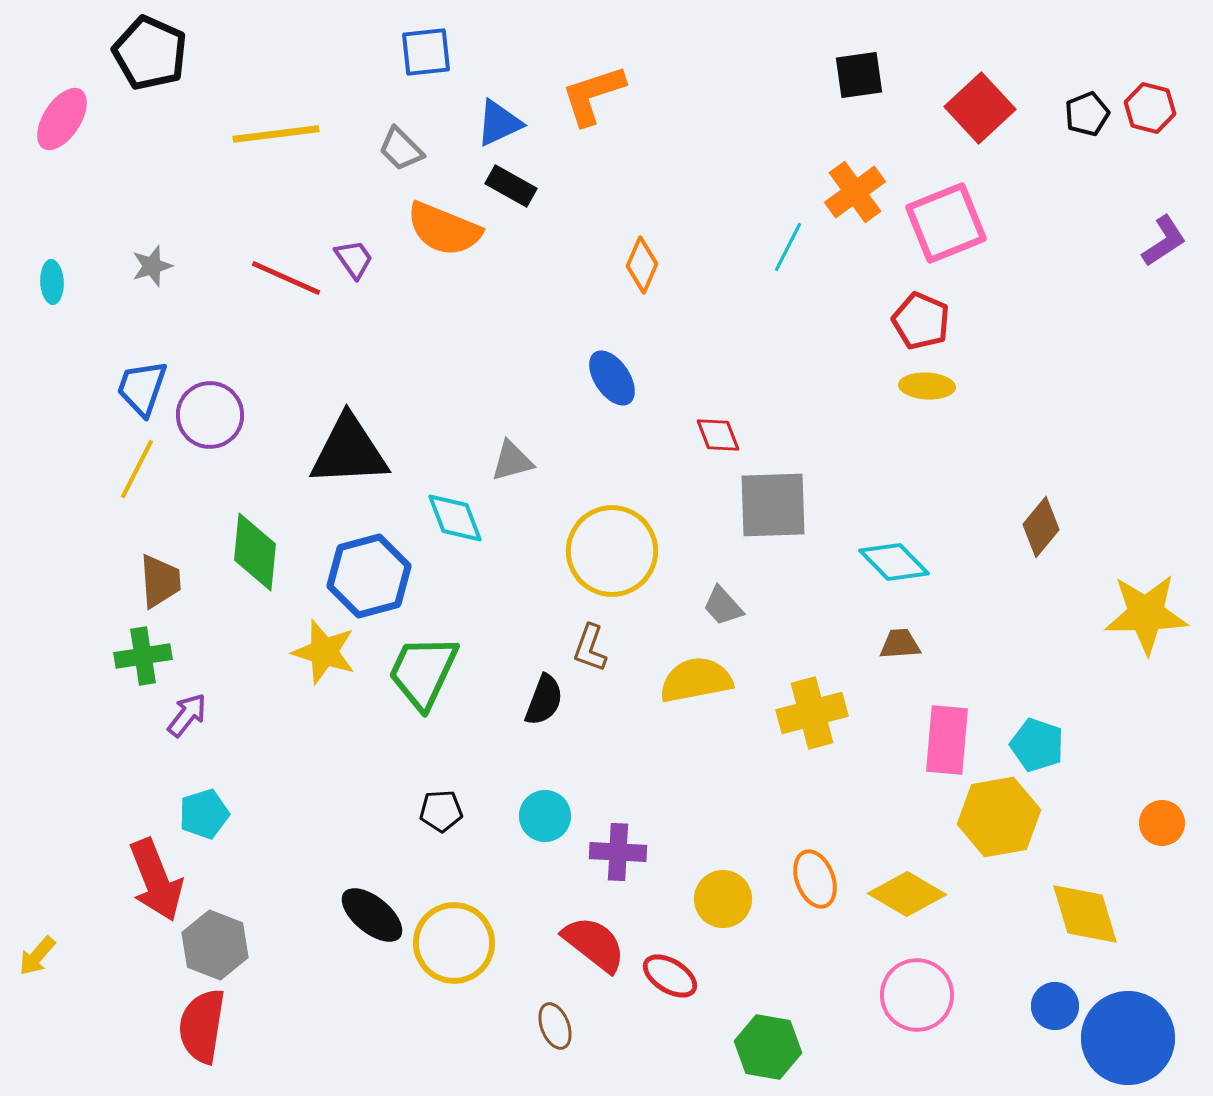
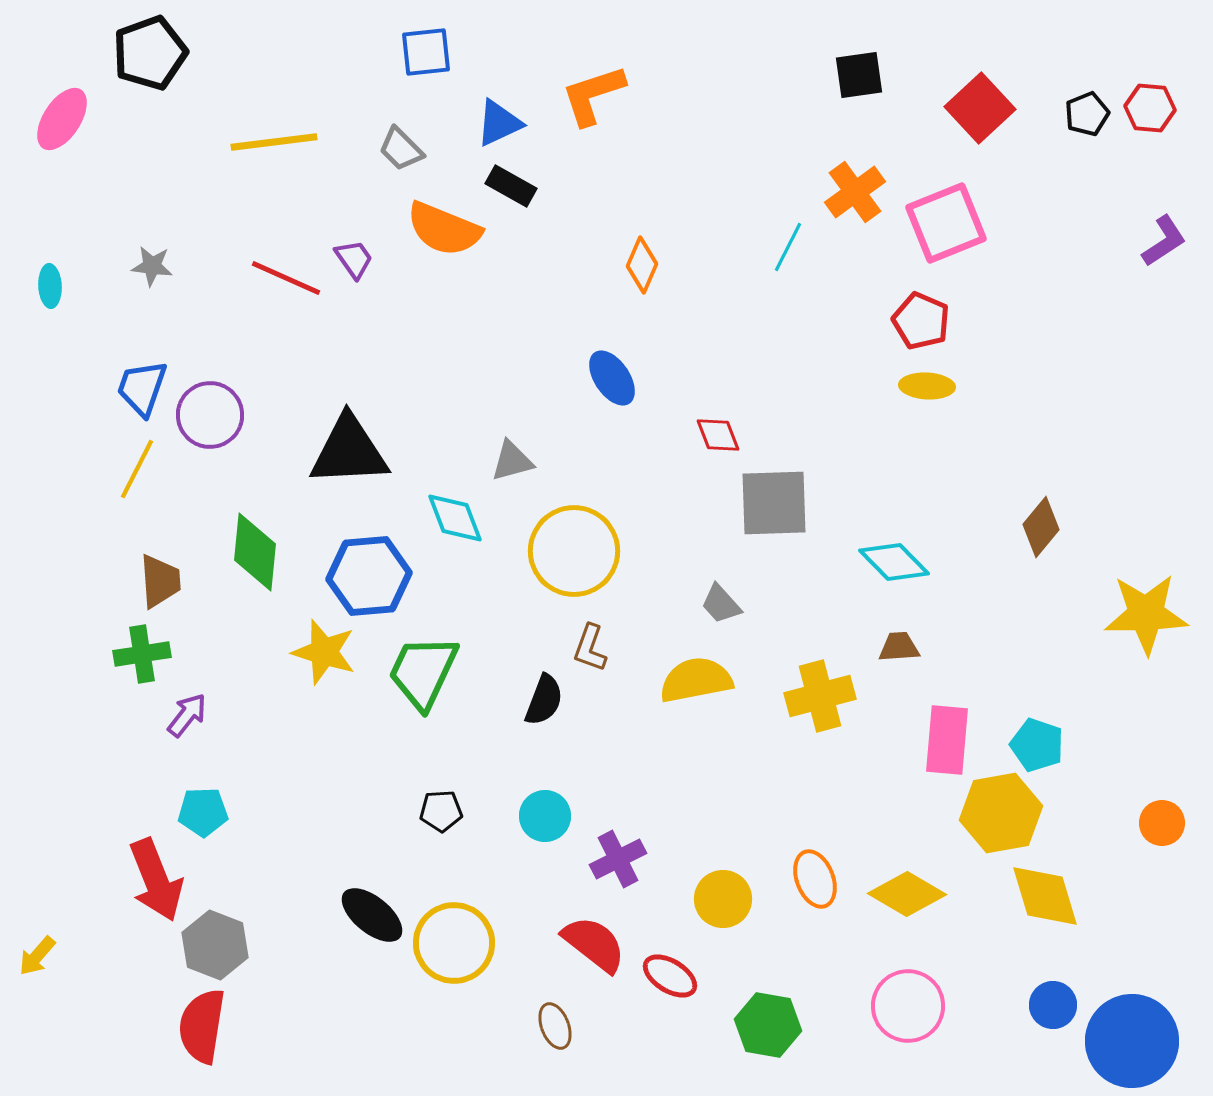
black pentagon at (150, 53): rotated 28 degrees clockwise
red hexagon at (1150, 108): rotated 9 degrees counterclockwise
yellow line at (276, 134): moved 2 px left, 8 px down
gray star at (152, 266): rotated 24 degrees clockwise
cyan ellipse at (52, 282): moved 2 px left, 4 px down
gray square at (773, 505): moved 1 px right, 2 px up
yellow circle at (612, 551): moved 38 px left
blue hexagon at (369, 576): rotated 10 degrees clockwise
gray trapezoid at (723, 606): moved 2 px left, 2 px up
brown trapezoid at (900, 644): moved 1 px left, 3 px down
green cross at (143, 656): moved 1 px left, 2 px up
yellow cross at (812, 713): moved 8 px right, 17 px up
cyan pentagon at (204, 814): moved 1 px left, 2 px up; rotated 15 degrees clockwise
yellow hexagon at (999, 817): moved 2 px right, 4 px up
purple cross at (618, 852): moved 7 px down; rotated 30 degrees counterclockwise
yellow diamond at (1085, 914): moved 40 px left, 18 px up
pink circle at (917, 995): moved 9 px left, 11 px down
blue circle at (1055, 1006): moved 2 px left, 1 px up
blue circle at (1128, 1038): moved 4 px right, 3 px down
green hexagon at (768, 1047): moved 22 px up
